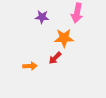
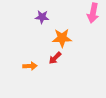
pink arrow: moved 16 px right
orange star: moved 2 px left
